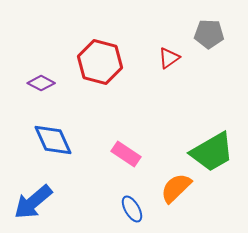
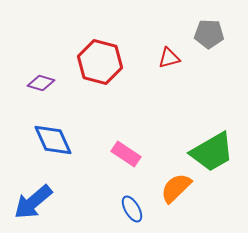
red triangle: rotated 20 degrees clockwise
purple diamond: rotated 12 degrees counterclockwise
